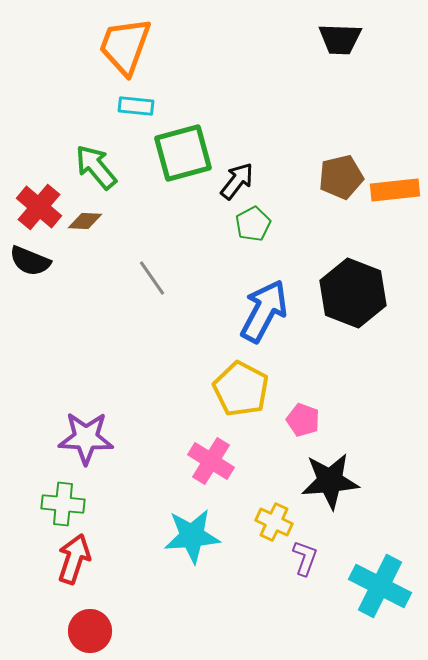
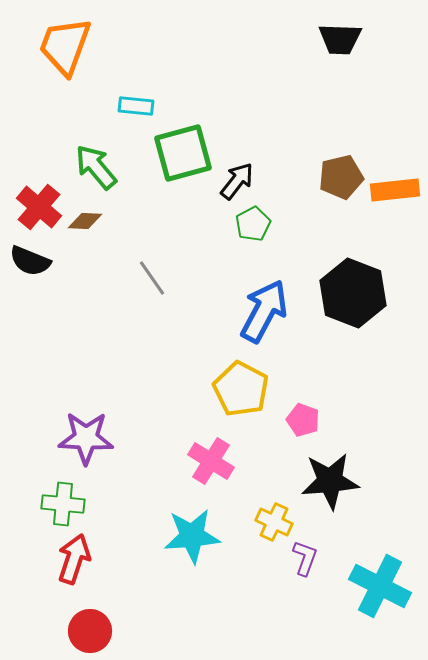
orange trapezoid: moved 60 px left
